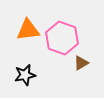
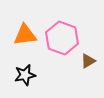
orange triangle: moved 3 px left, 5 px down
brown triangle: moved 7 px right, 2 px up
